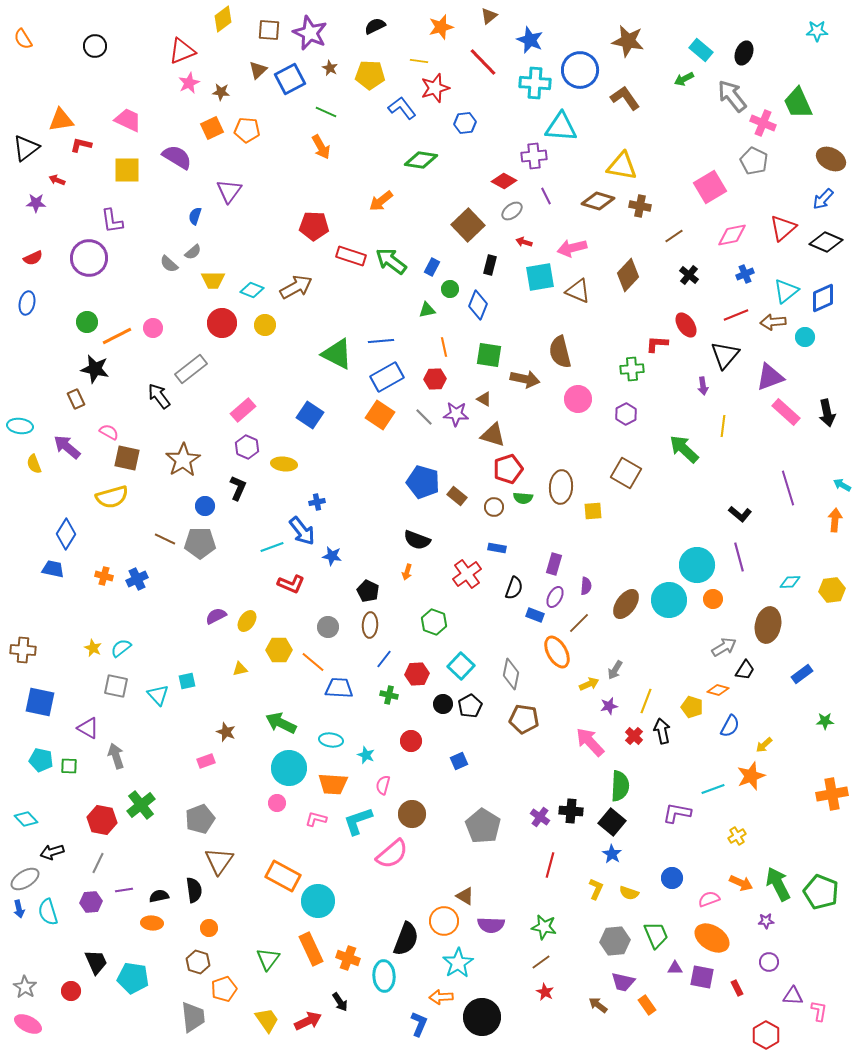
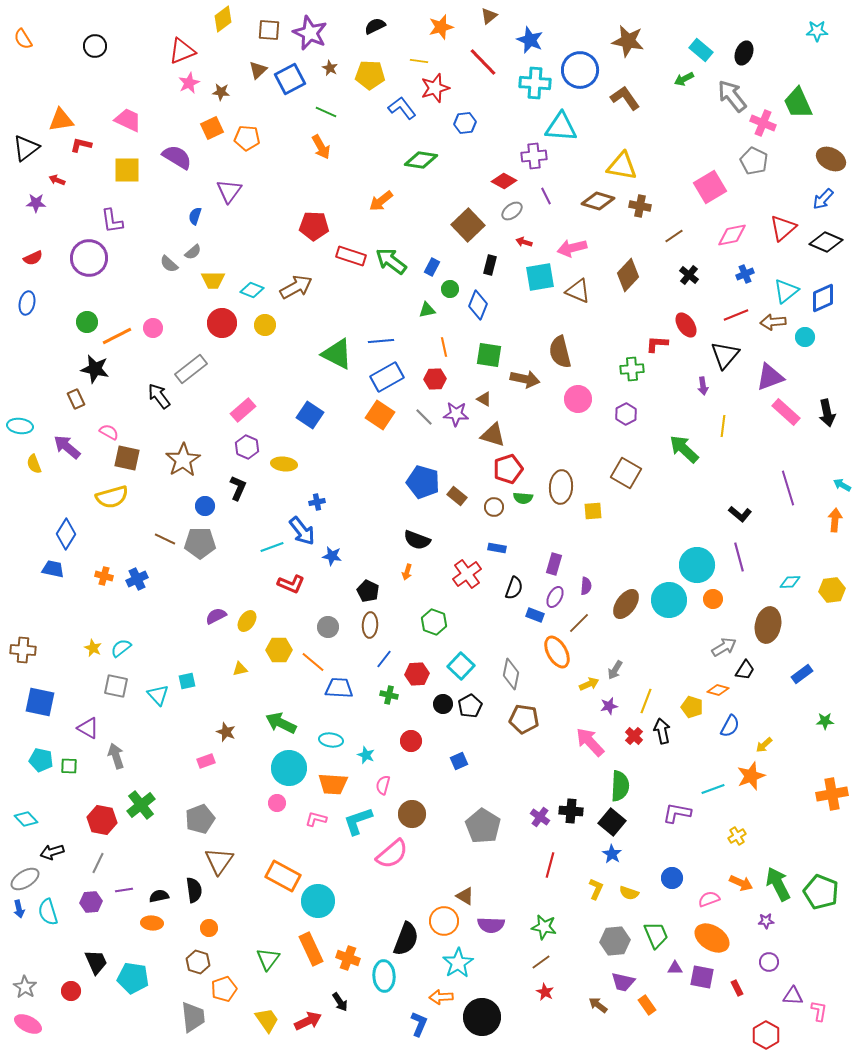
orange pentagon at (247, 130): moved 8 px down
